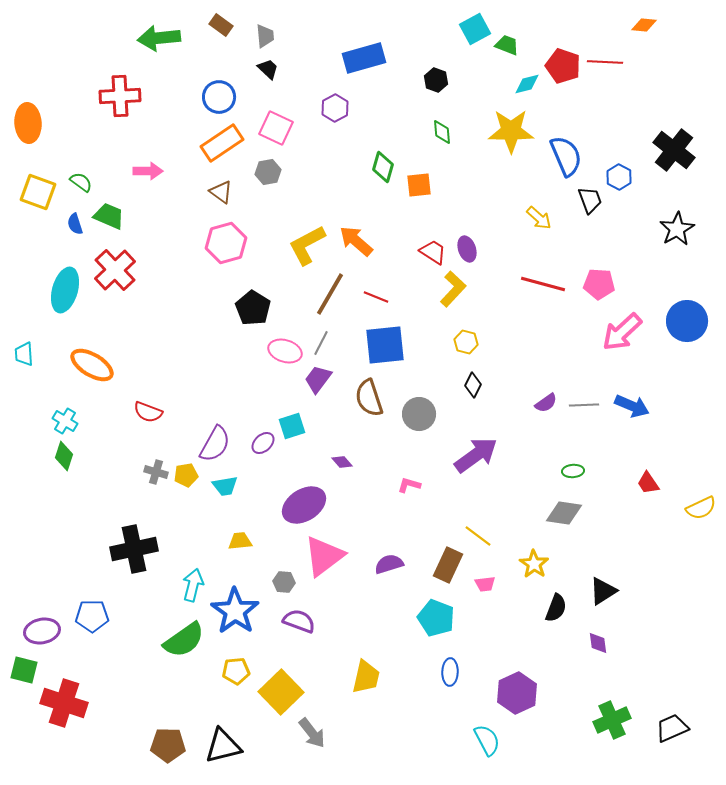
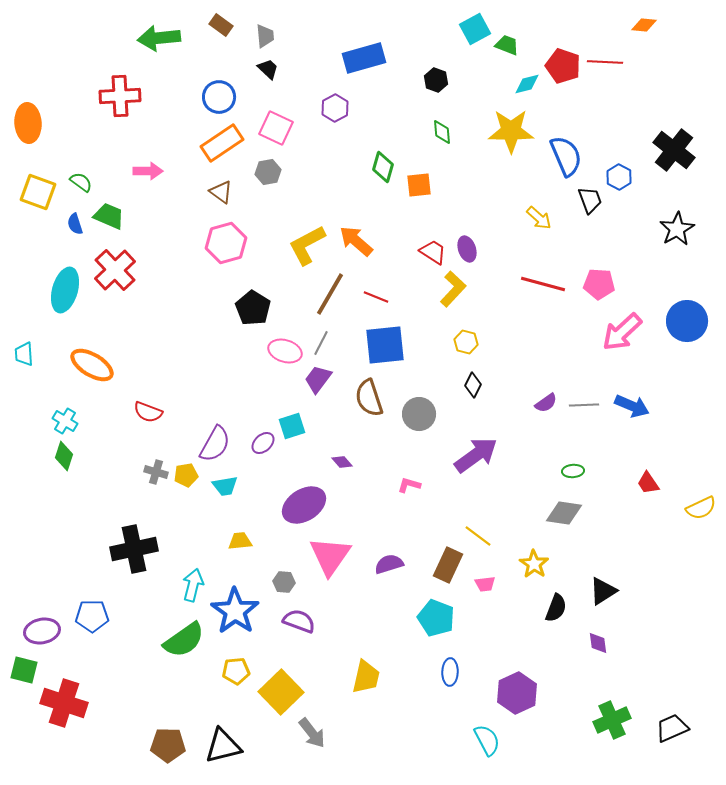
pink triangle at (324, 556): moved 6 px right; rotated 18 degrees counterclockwise
